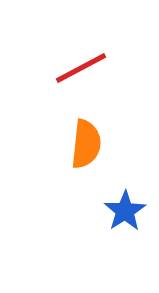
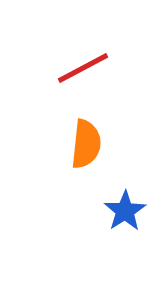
red line: moved 2 px right
